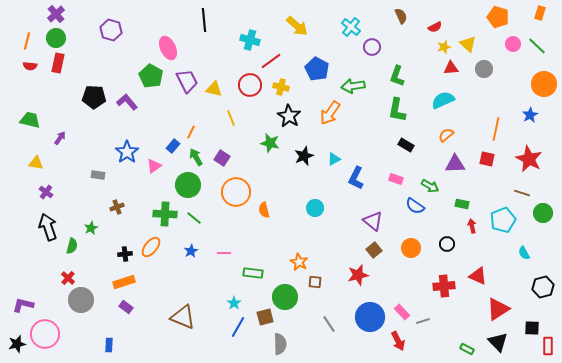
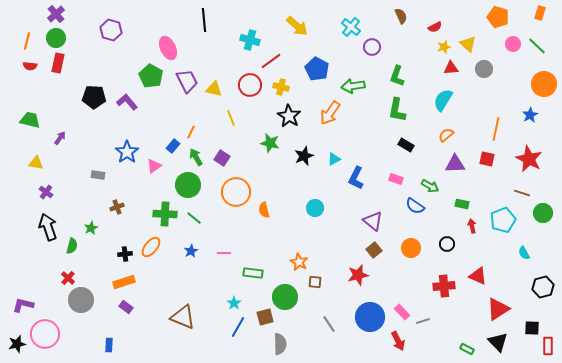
cyan semicircle at (443, 100): rotated 35 degrees counterclockwise
